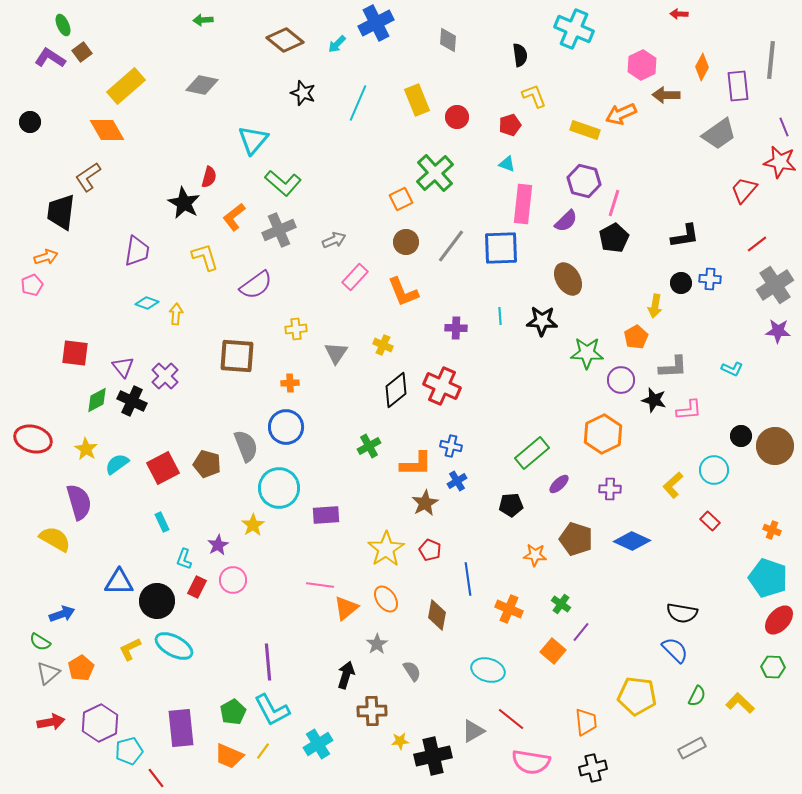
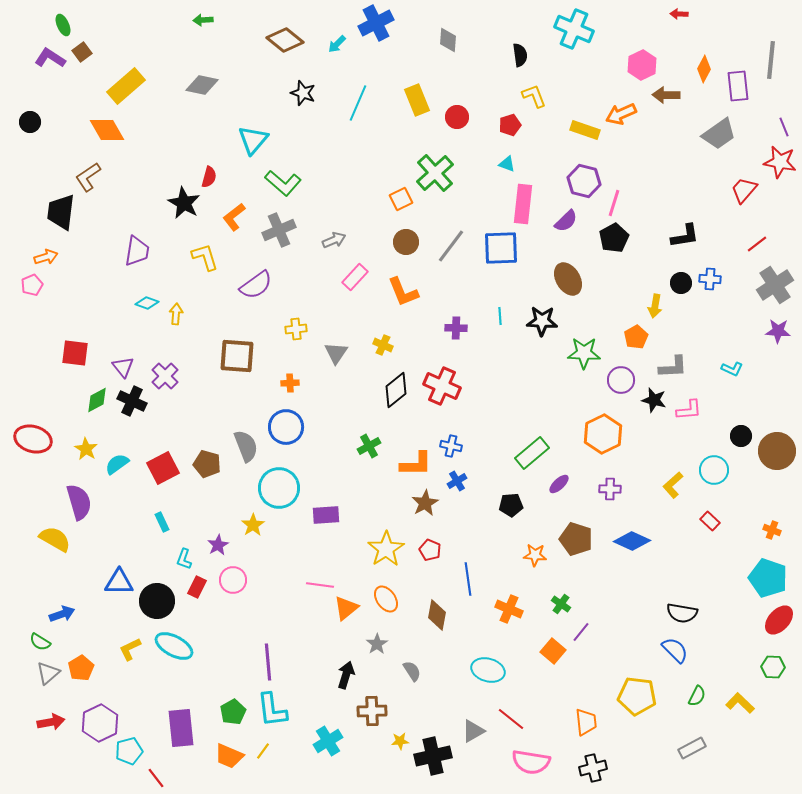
orange diamond at (702, 67): moved 2 px right, 2 px down
green star at (587, 353): moved 3 px left
brown circle at (775, 446): moved 2 px right, 5 px down
cyan L-shape at (272, 710): rotated 21 degrees clockwise
cyan cross at (318, 744): moved 10 px right, 3 px up
